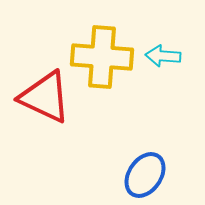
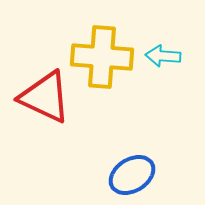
blue ellipse: moved 13 px left; rotated 24 degrees clockwise
